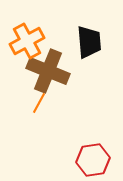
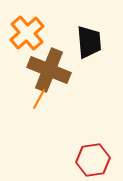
orange cross: moved 8 px up; rotated 12 degrees counterclockwise
brown cross: moved 1 px right, 1 px up
orange line: moved 4 px up
